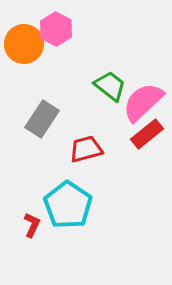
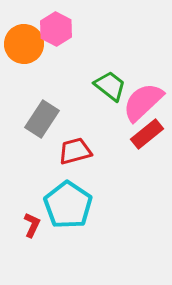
red trapezoid: moved 11 px left, 2 px down
